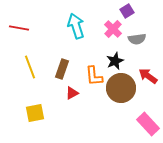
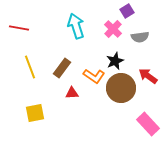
gray semicircle: moved 3 px right, 2 px up
brown rectangle: moved 1 px up; rotated 18 degrees clockwise
orange L-shape: rotated 50 degrees counterclockwise
red triangle: rotated 24 degrees clockwise
